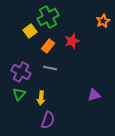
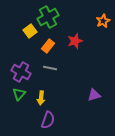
red star: moved 3 px right
